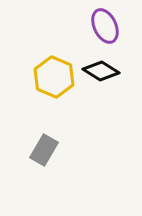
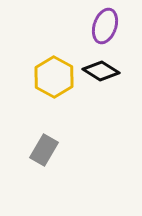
purple ellipse: rotated 44 degrees clockwise
yellow hexagon: rotated 6 degrees clockwise
